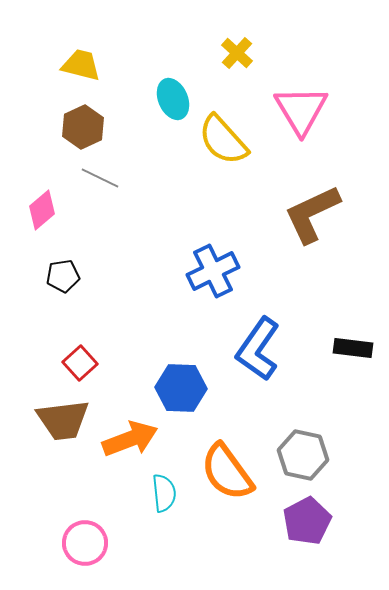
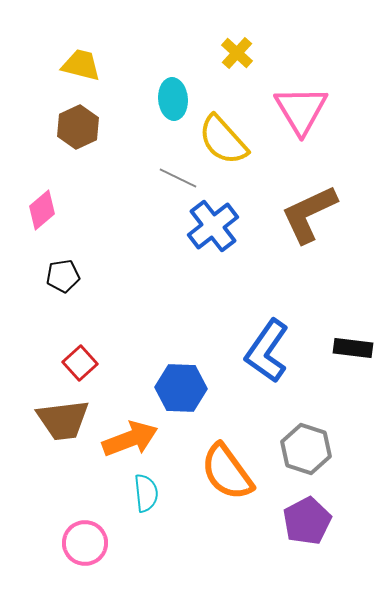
cyan ellipse: rotated 18 degrees clockwise
brown hexagon: moved 5 px left
gray line: moved 78 px right
brown L-shape: moved 3 px left
blue cross: moved 45 px up; rotated 12 degrees counterclockwise
blue L-shape: moved 9 px right, 2 px down
gray hexagon: moved 3 px right, 6 px up; rotated 6 degrees clockwise
cyan semicircle: moved 18 px left
